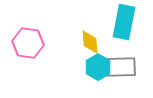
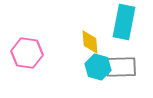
pink hexagon: moved 1 px left, 10 px down
cyan hexagon: rotated 15 degrees counterclockwise
